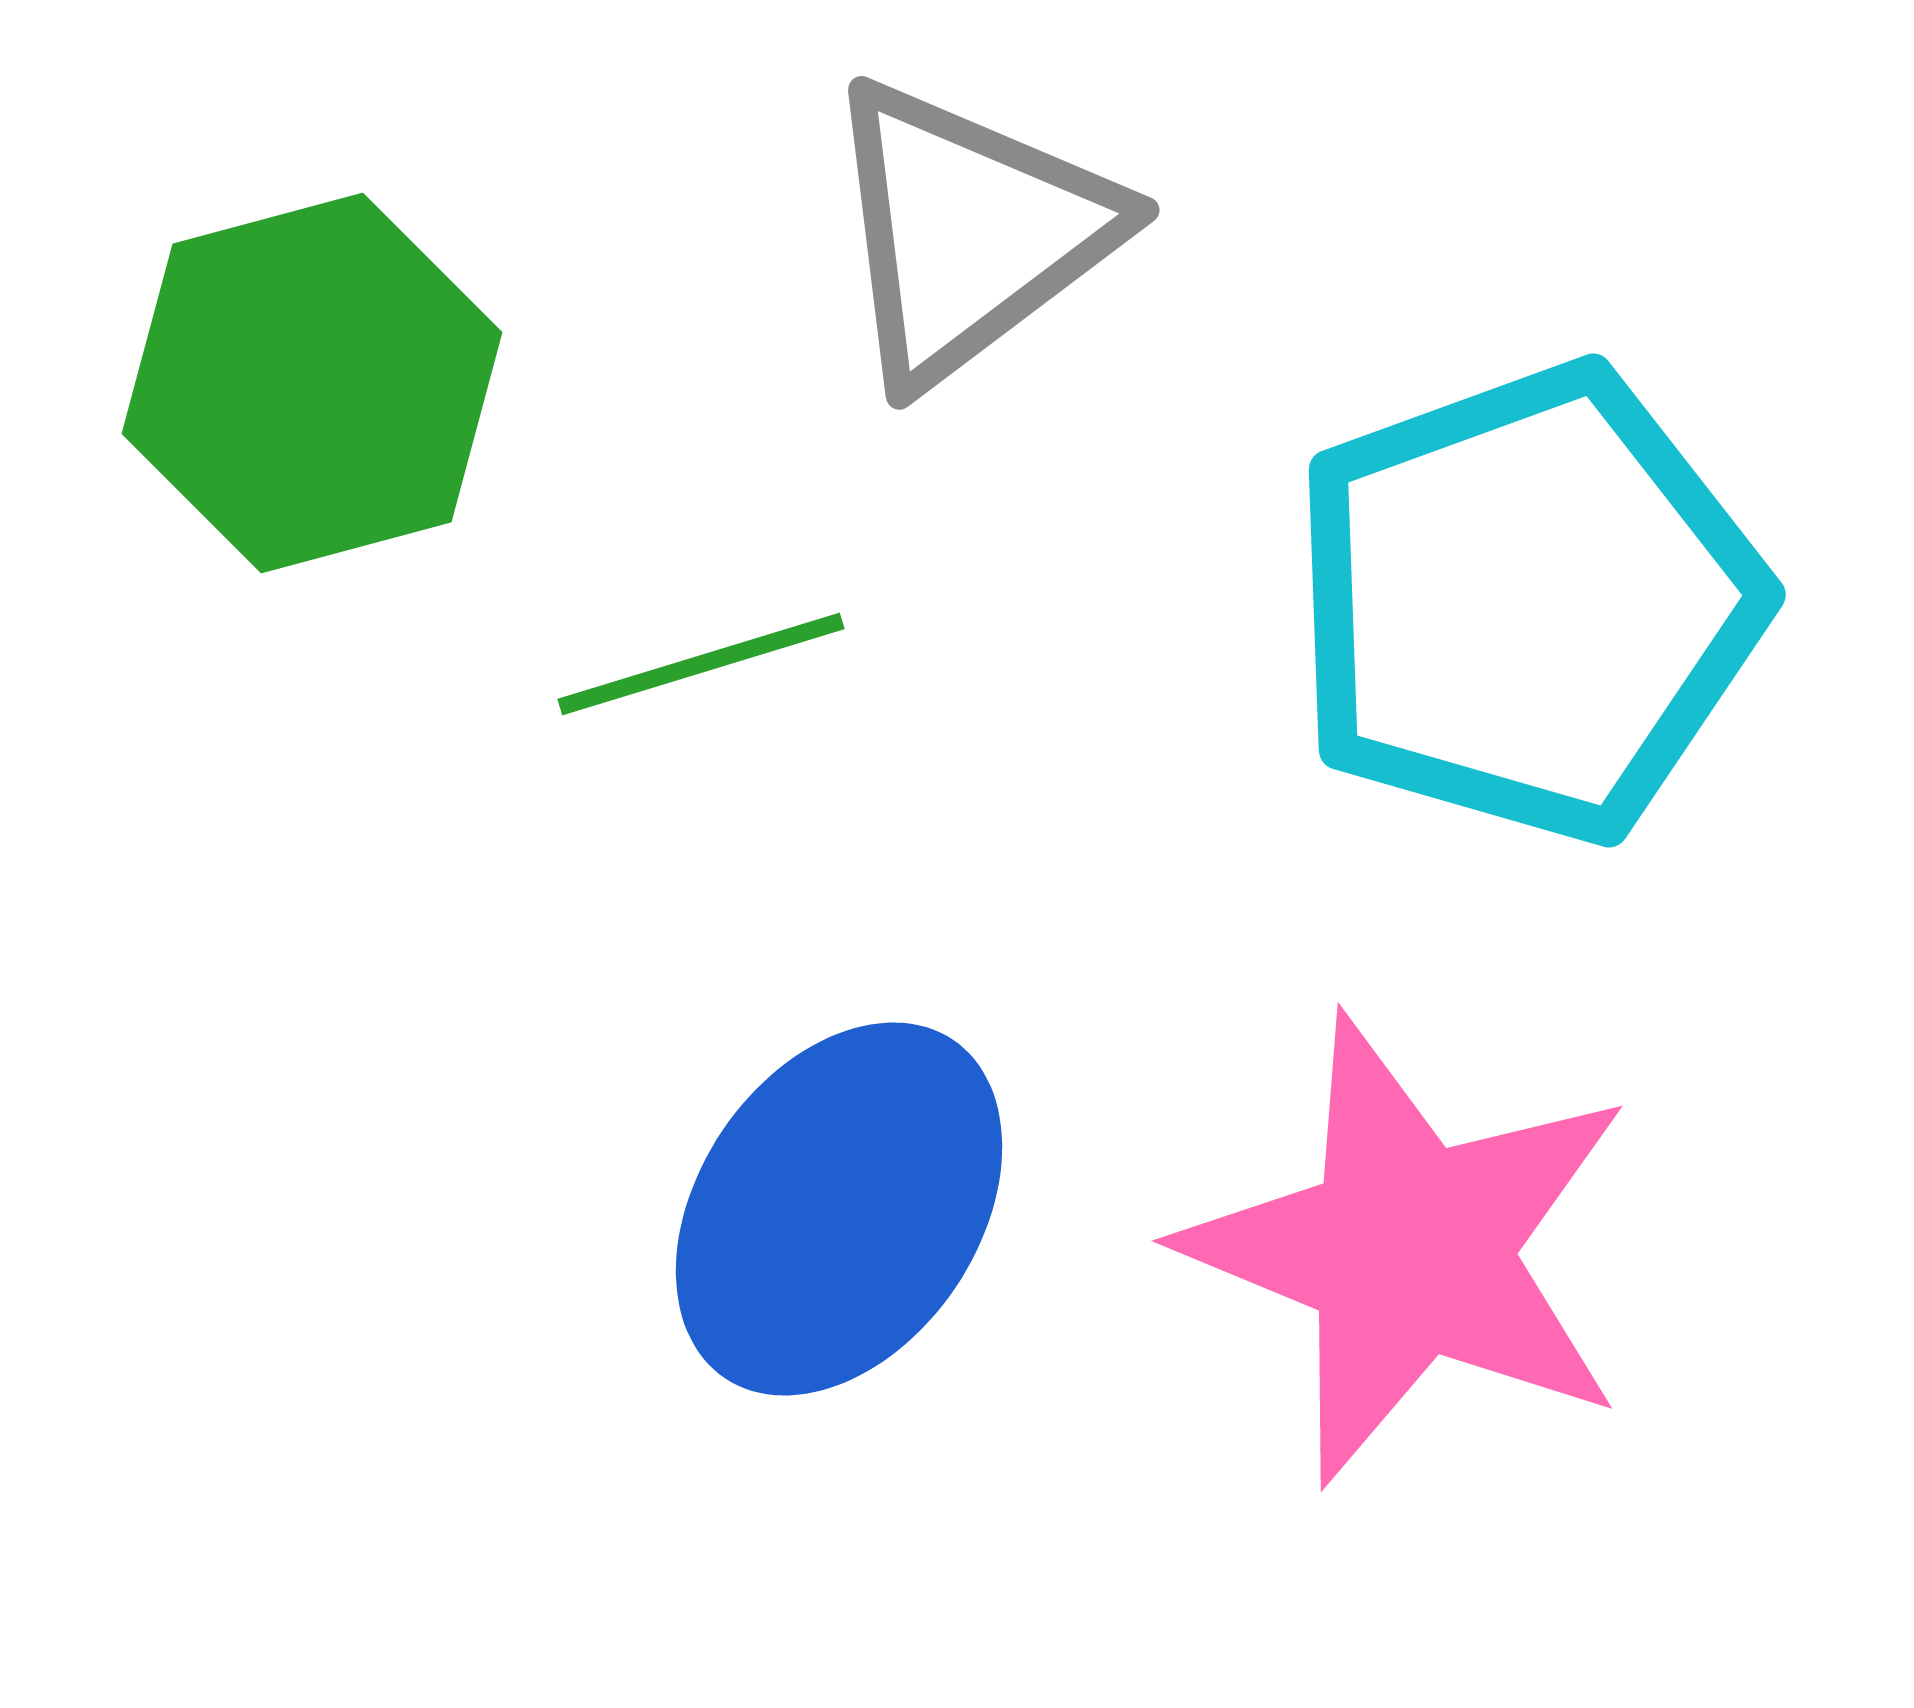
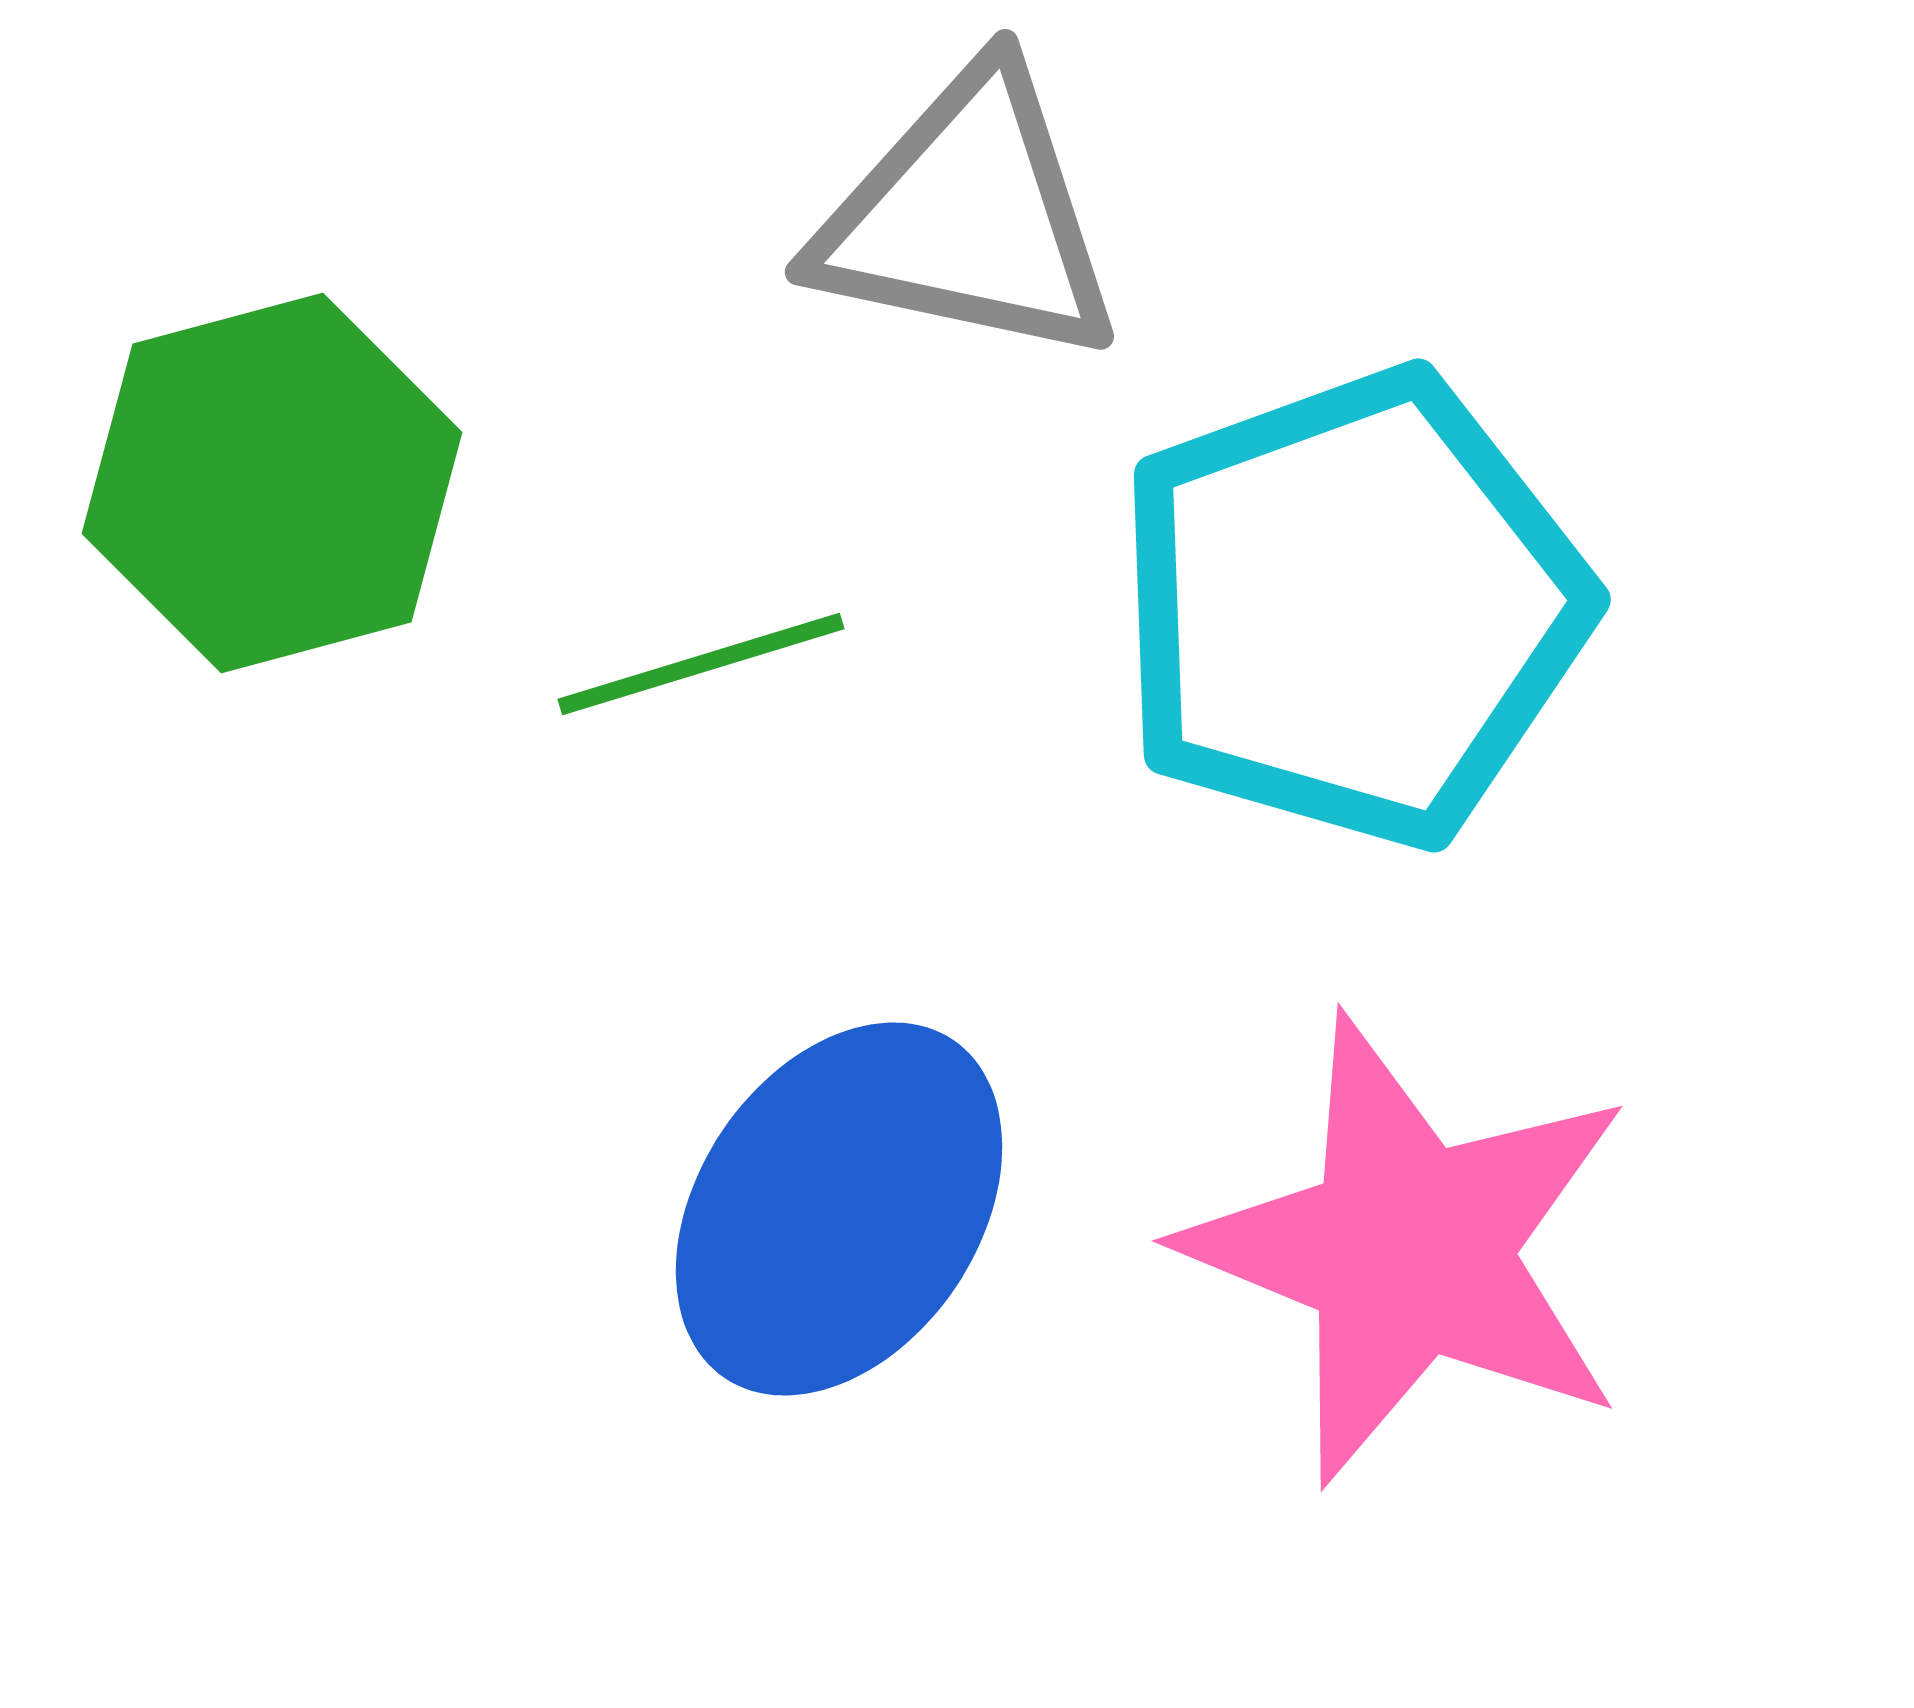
gray triangle: moved 1 px left, 15 px up; rotated 49 degrees clockwise
green hexagon: moved 40 px left, 100 px down
cyan pentagon: moved 175 px left, 5 px down
